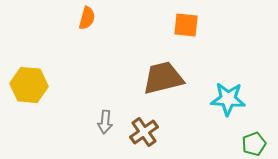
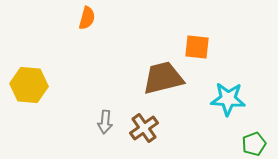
orange square: moved 11 px right, 22 px down
brown cross: moved 4 px up
